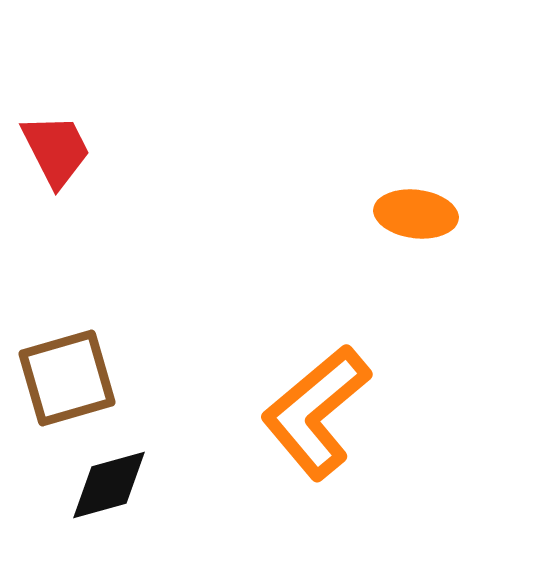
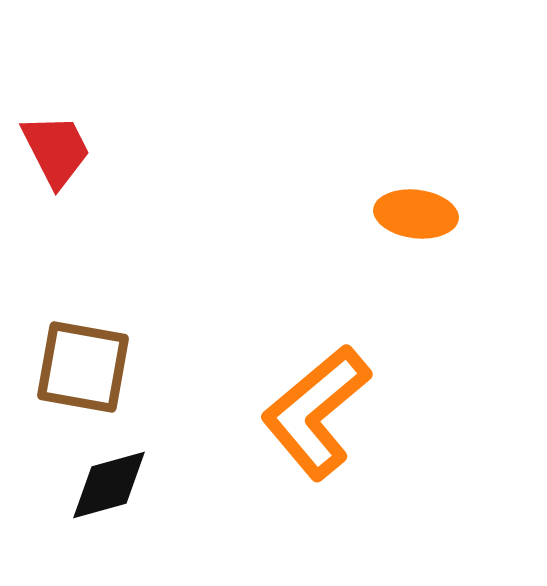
brown square: moved 16 px right, 11 px up; rotated 26 degrees clockwise
